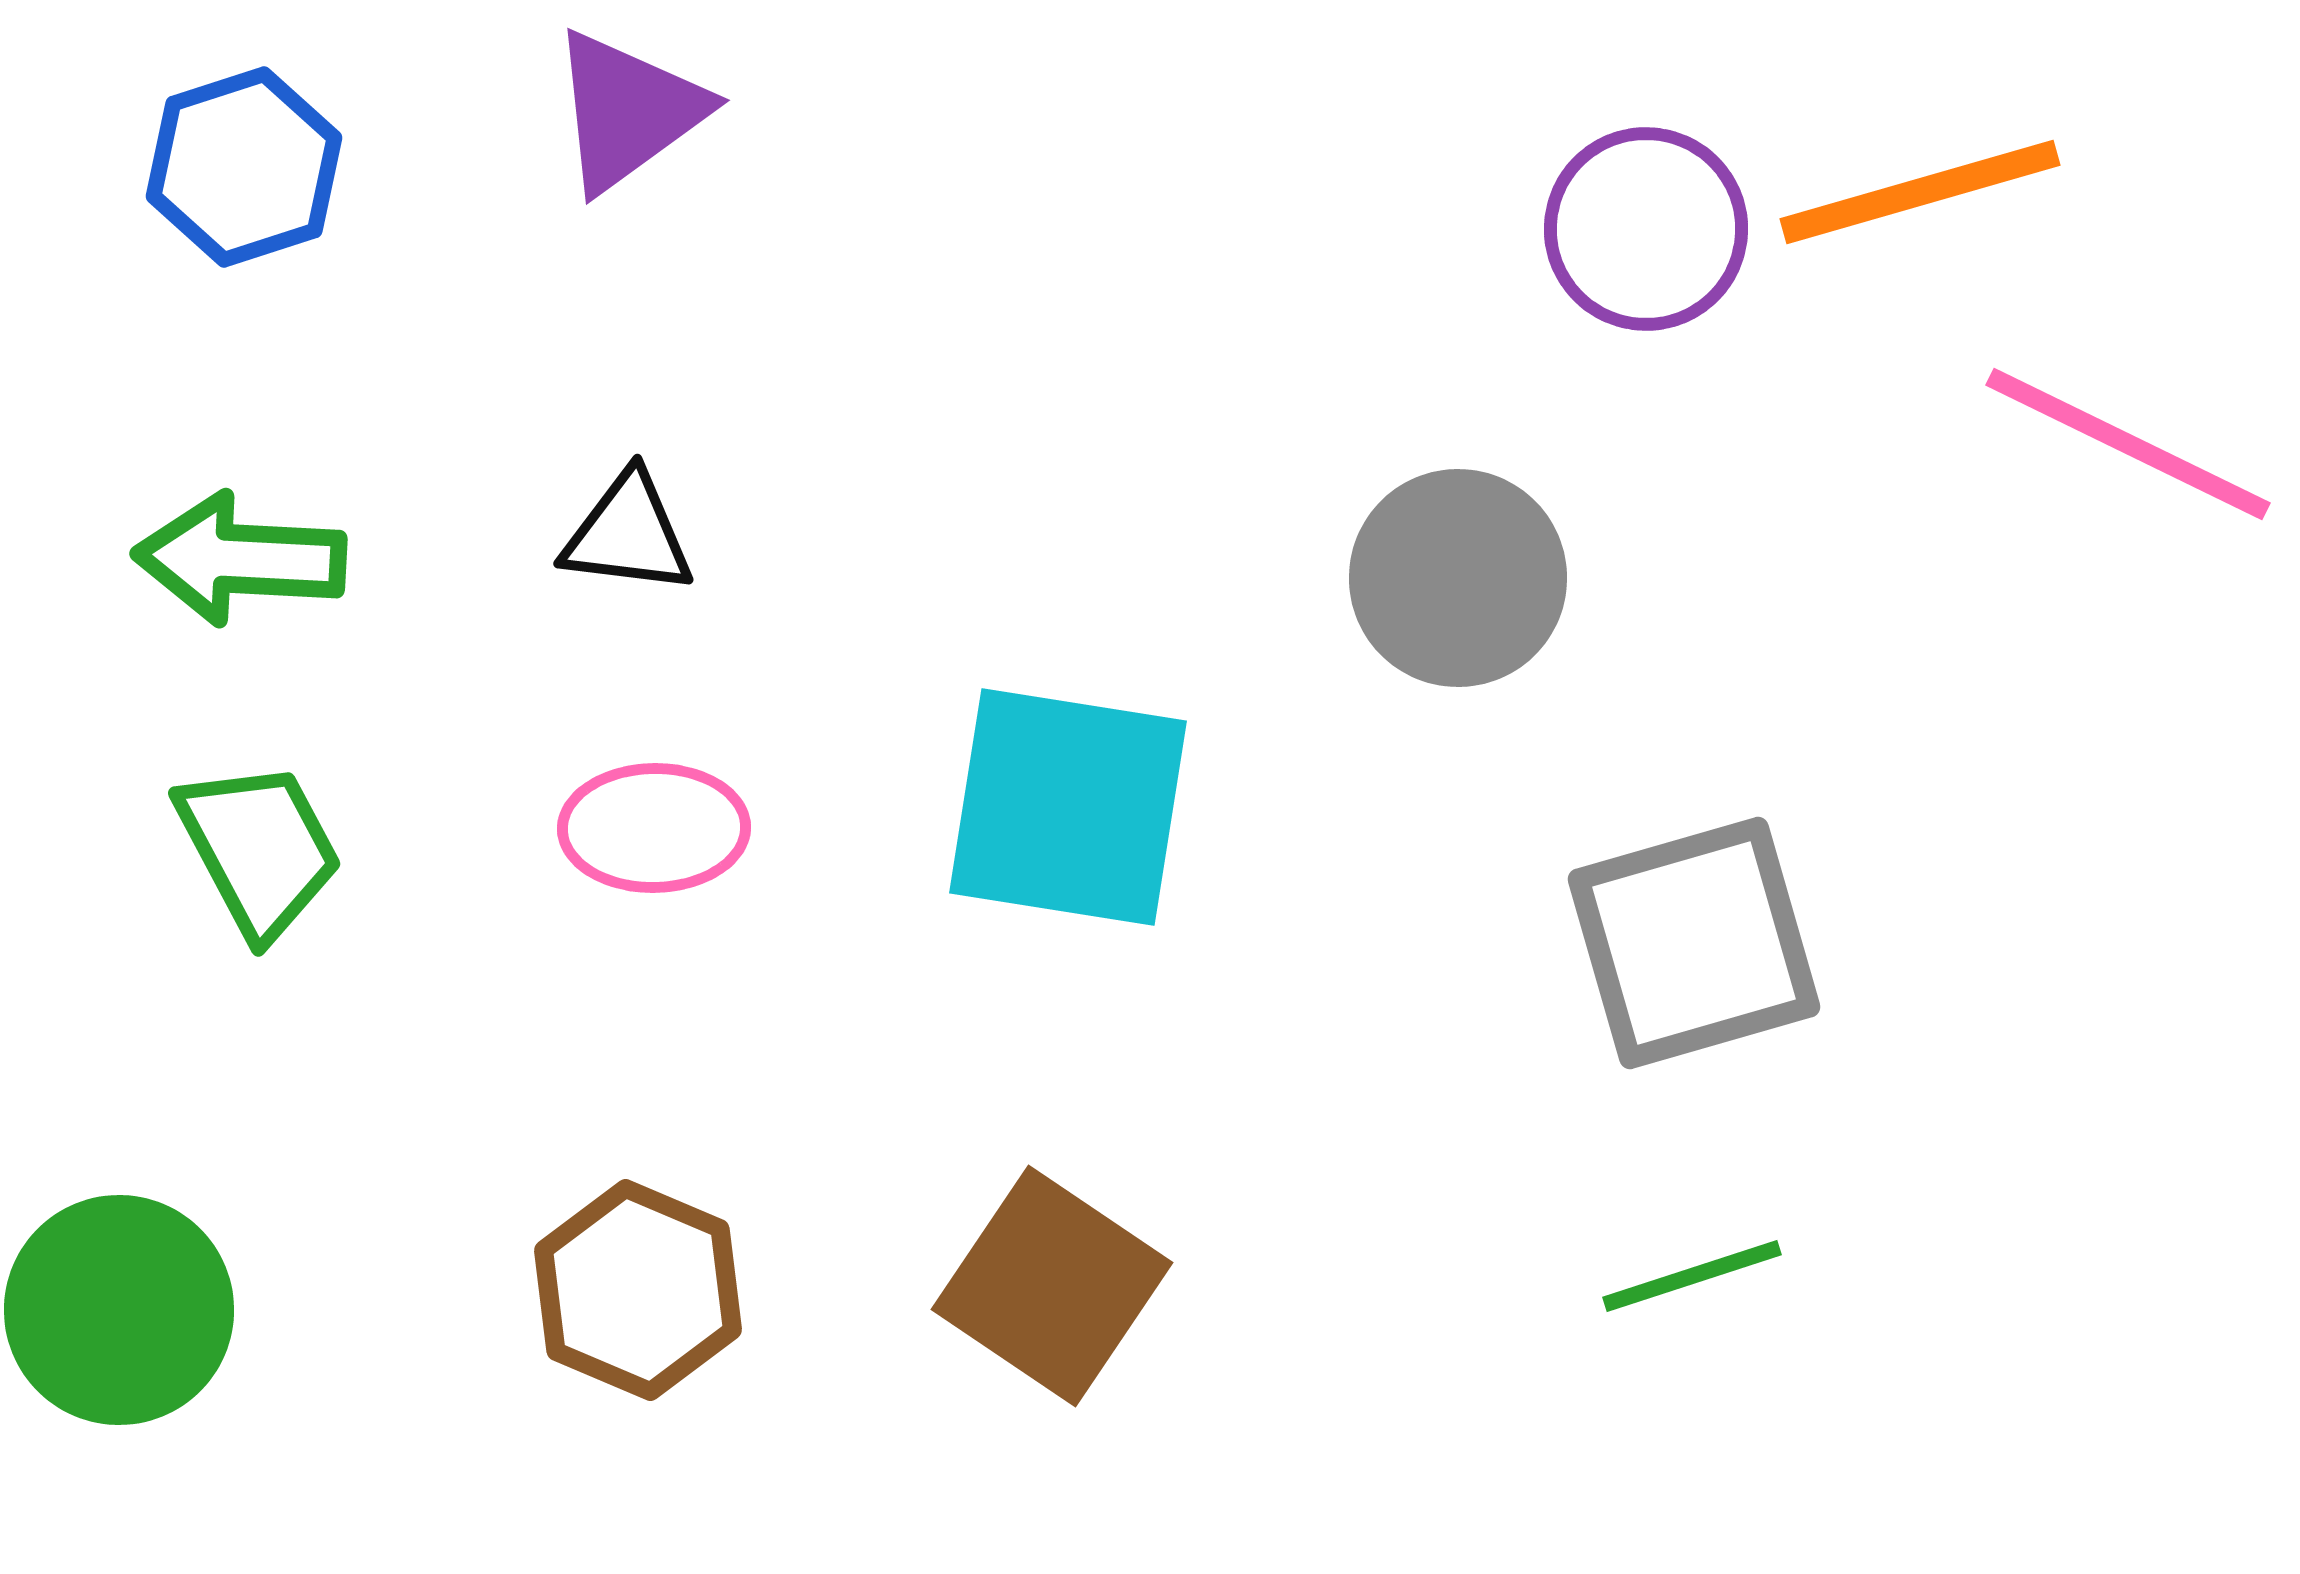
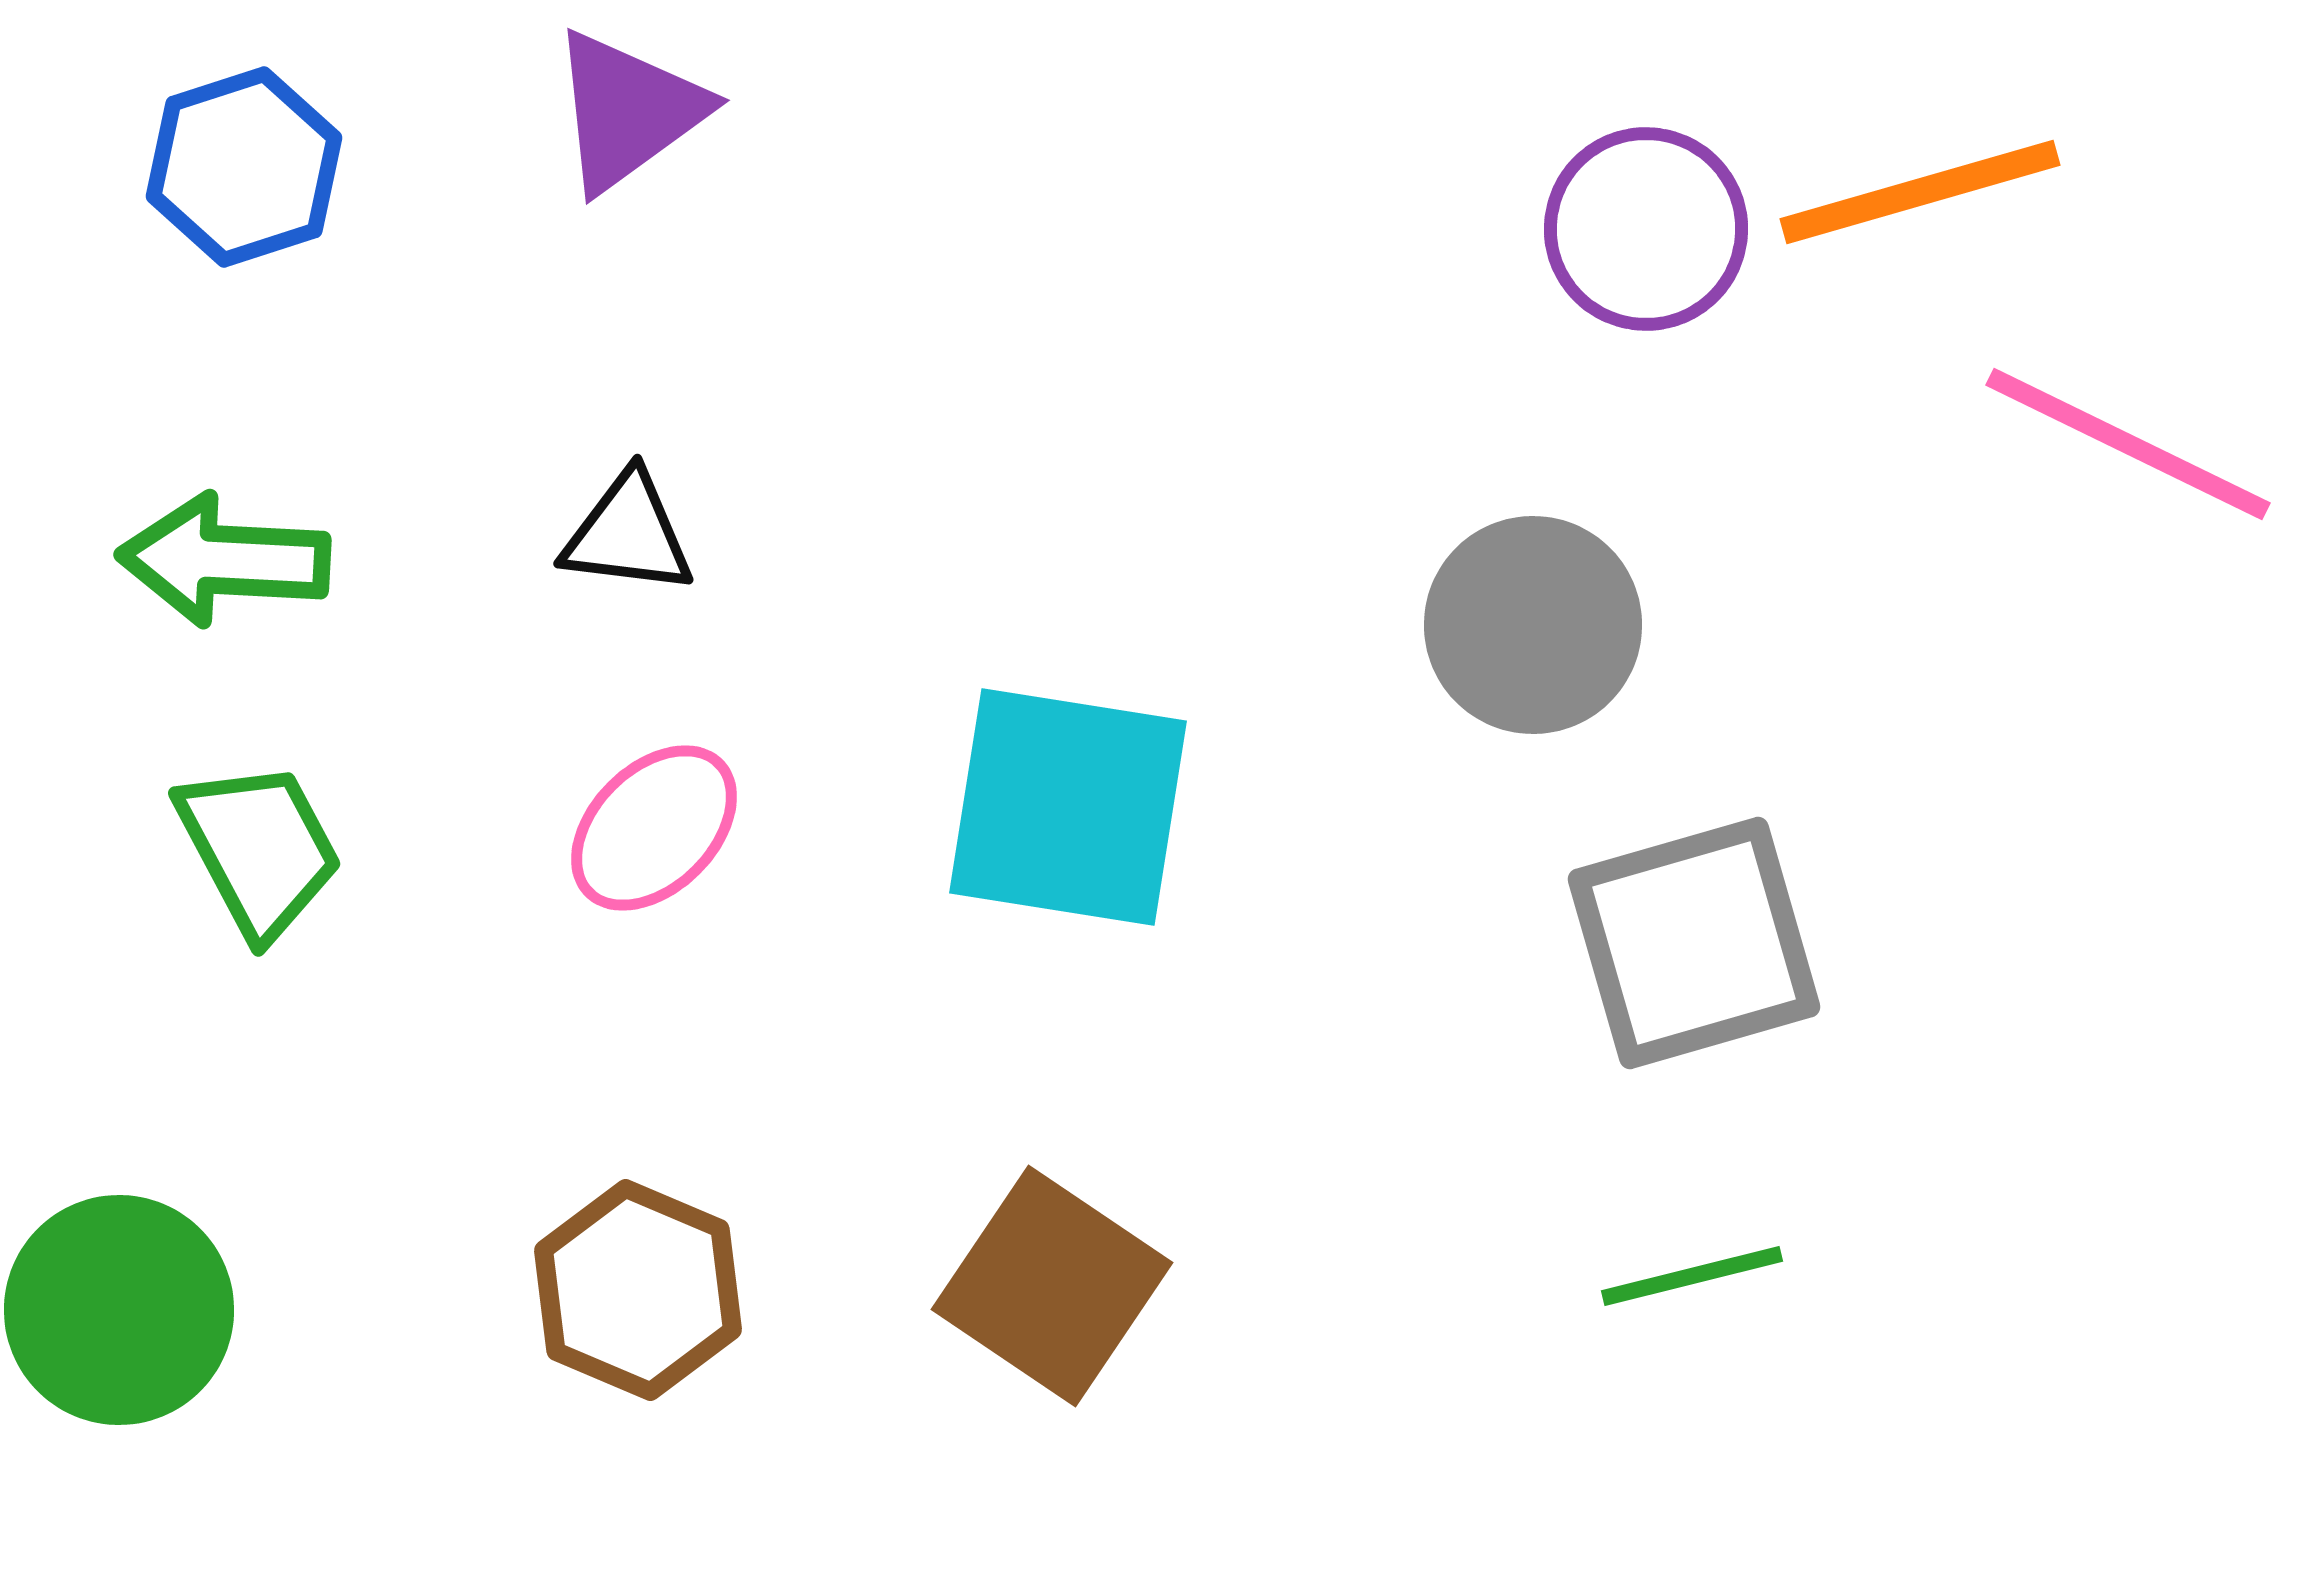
green arrow: moved 16 px left, 1 px down
gray circle: moved 75 px right, 47 px down
pink ellipse: rotated 44 degrees counterclockwise
green line: rotated 4 degrees clockwise
